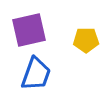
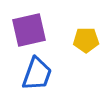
blue trapezoid: moved 1 px right
